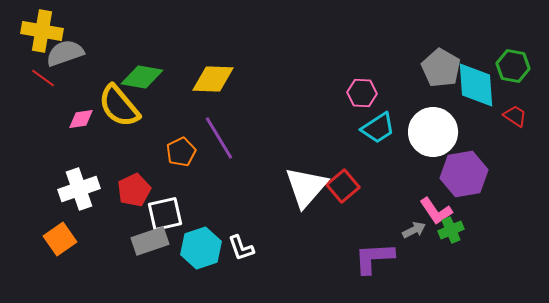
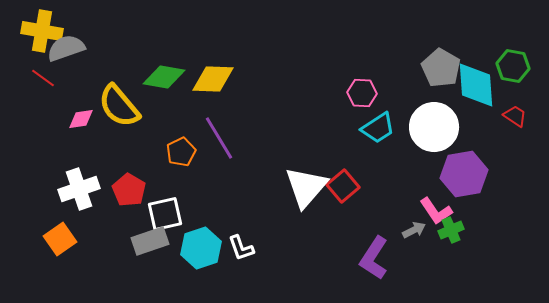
gray semicircle: moved 1 px right, 5 px up
green diamond: moved 22 px right
white circle: moved 1 px right, 5 px up
red pentagon: moved 5 px left; rotated 16 degrees counterclockwise
purple L-shape: rotated 54 degrees counterclockwise
